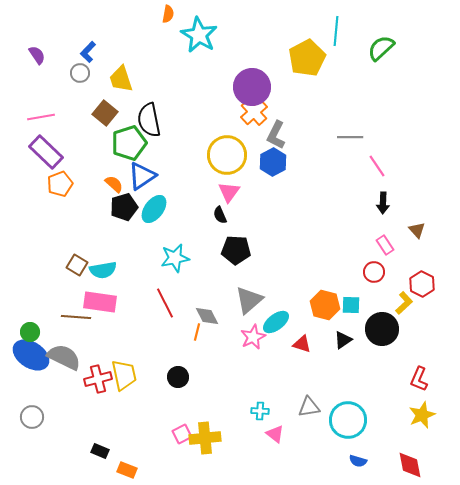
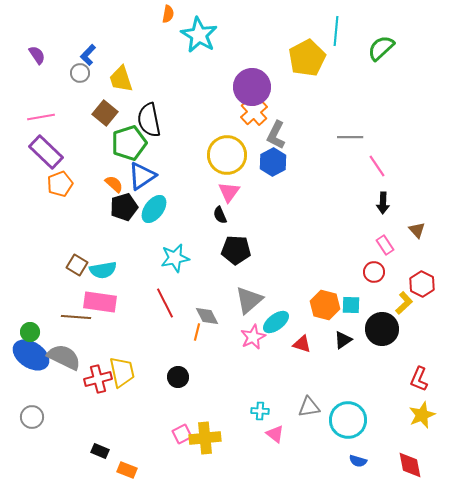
blue L-shape at (88, 52): moved 3 px down
yellow trapezoid at (124, 375): moved 2 px left, 3 px up
